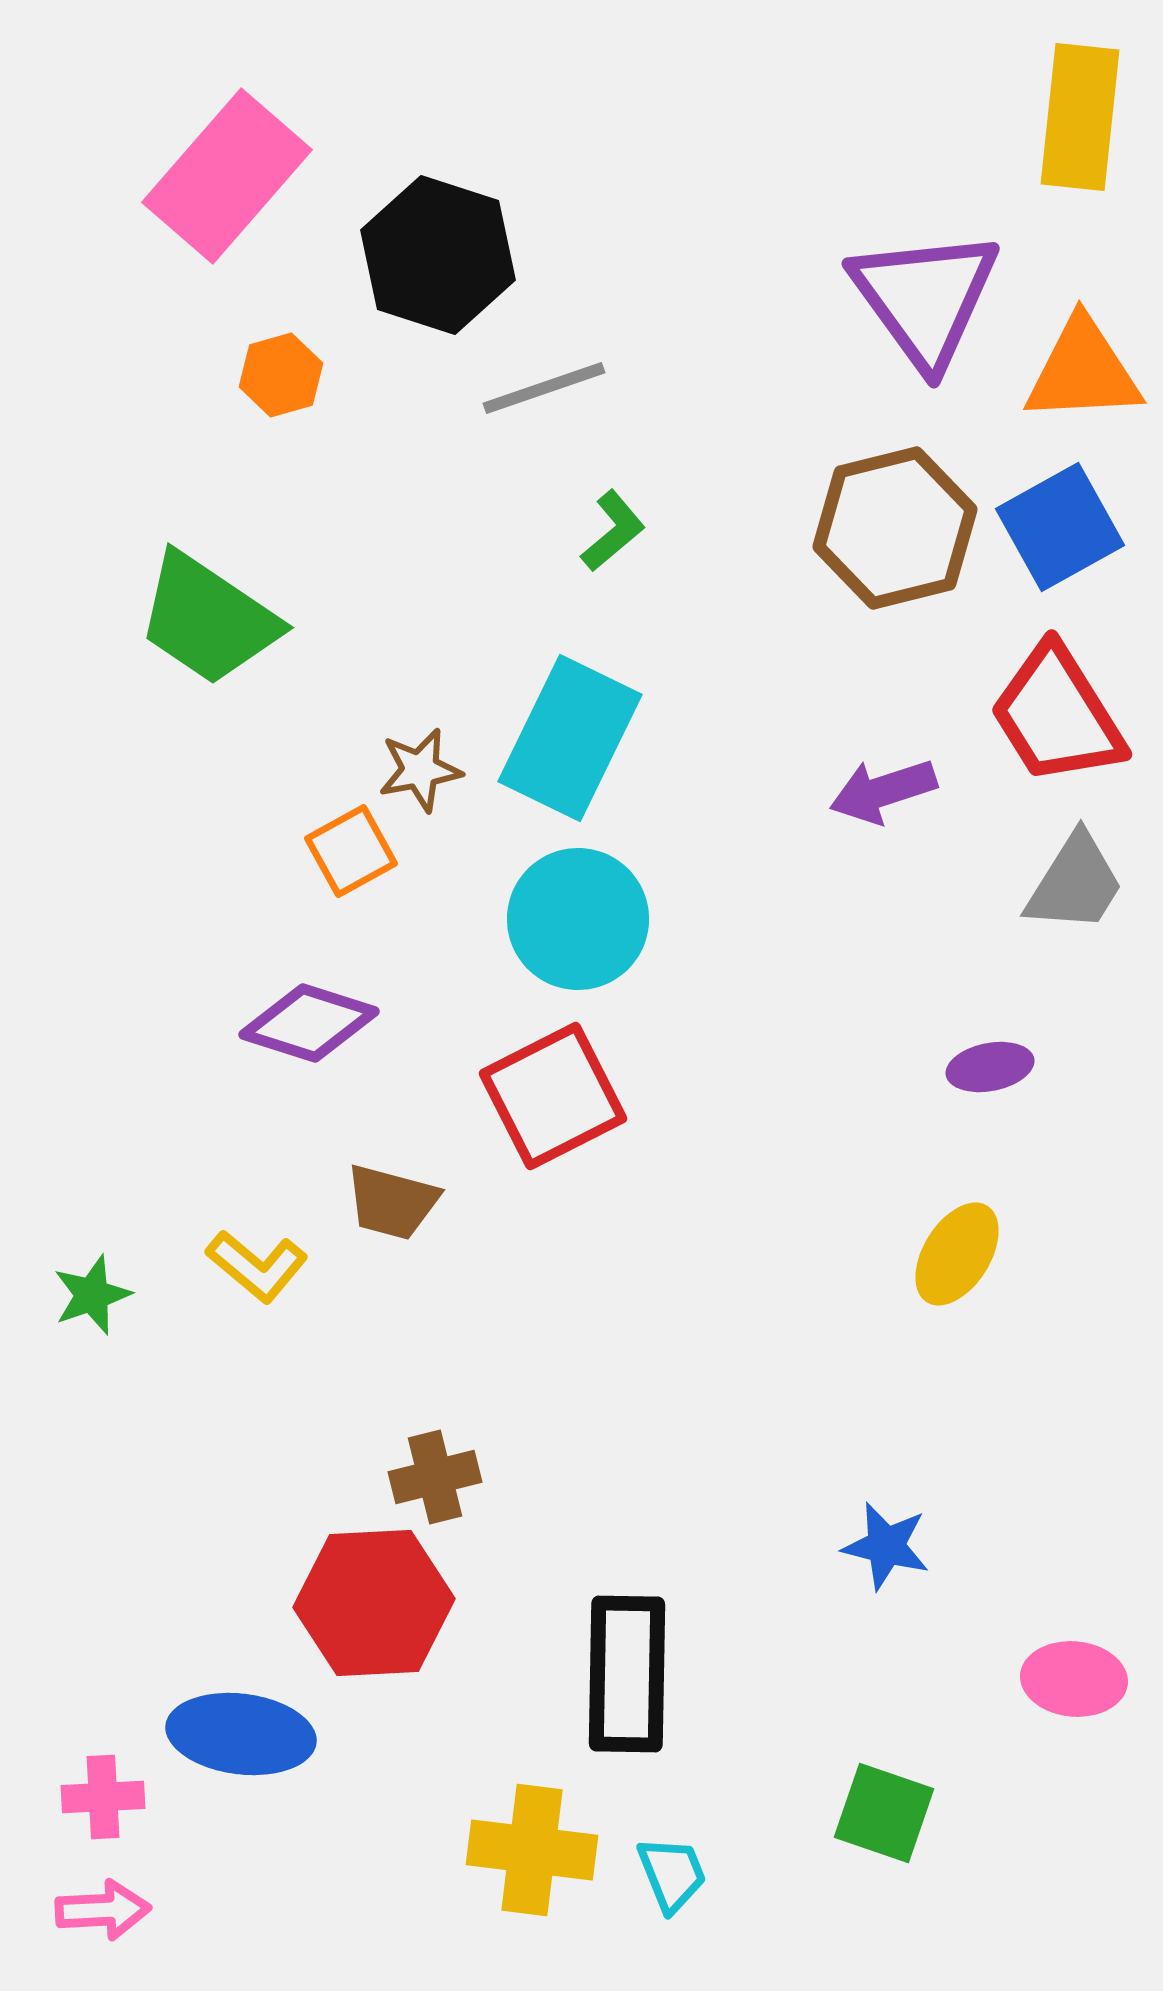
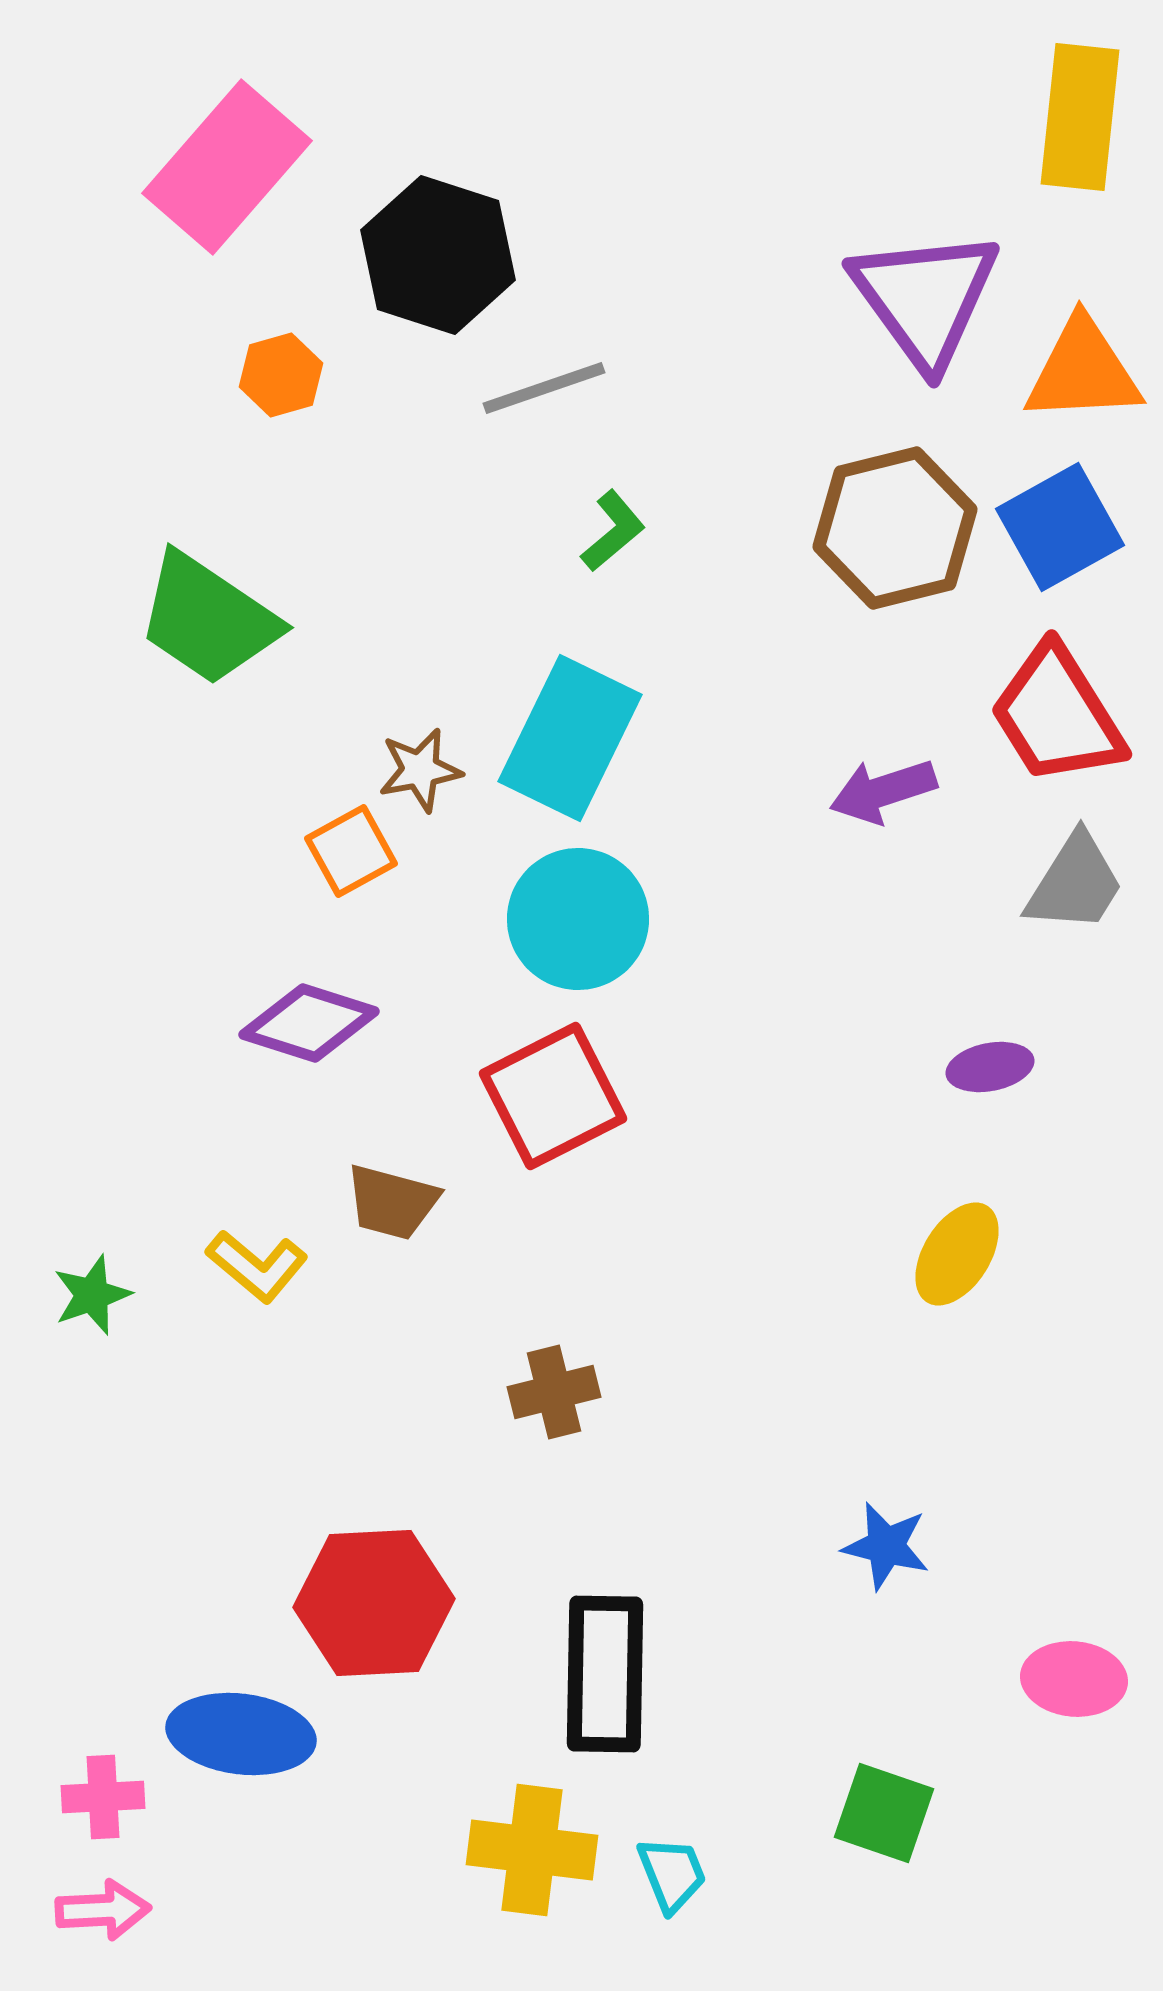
pink rectangle: moved 9 px up
brown cross: moved 119 px right, 85 px up
black rectangle: moved 22 px left
